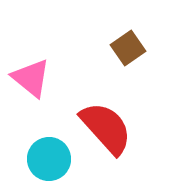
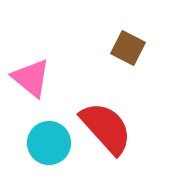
brown square: rotated 28 degrees counterclockwise
cyan circle: moved 16 px up
